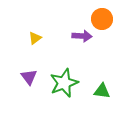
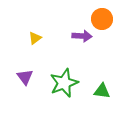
purple triangle: moved 4 px left
